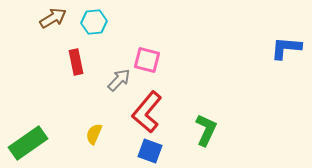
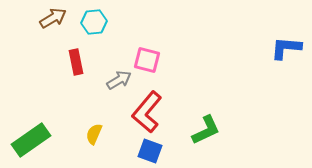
gray arrow: rotated 15 degrees clockwise
green L-shape: rotated 40 degrees clockwise
green rectangle: moved 3 px right, 3 px up
